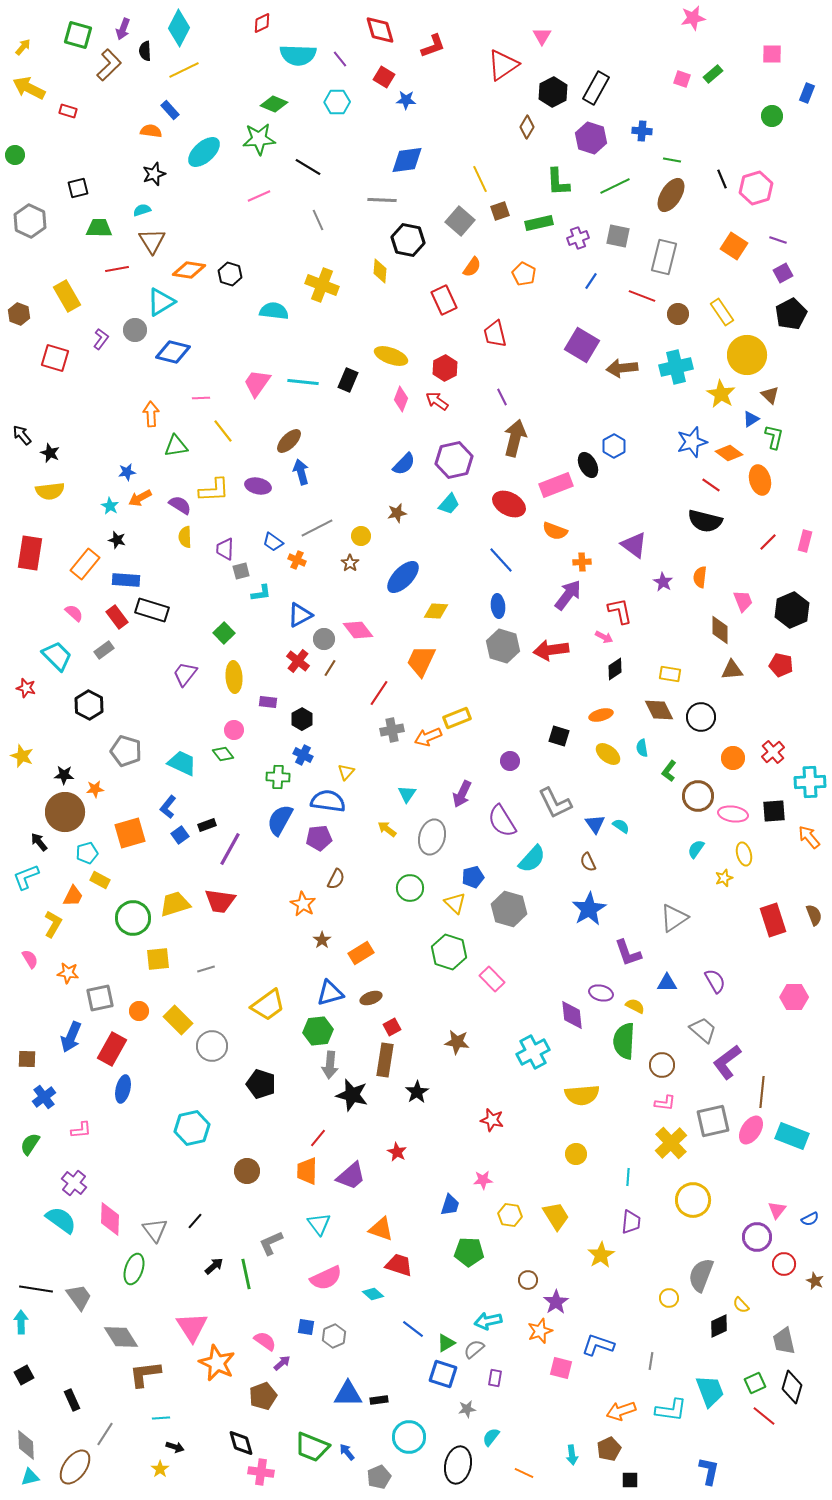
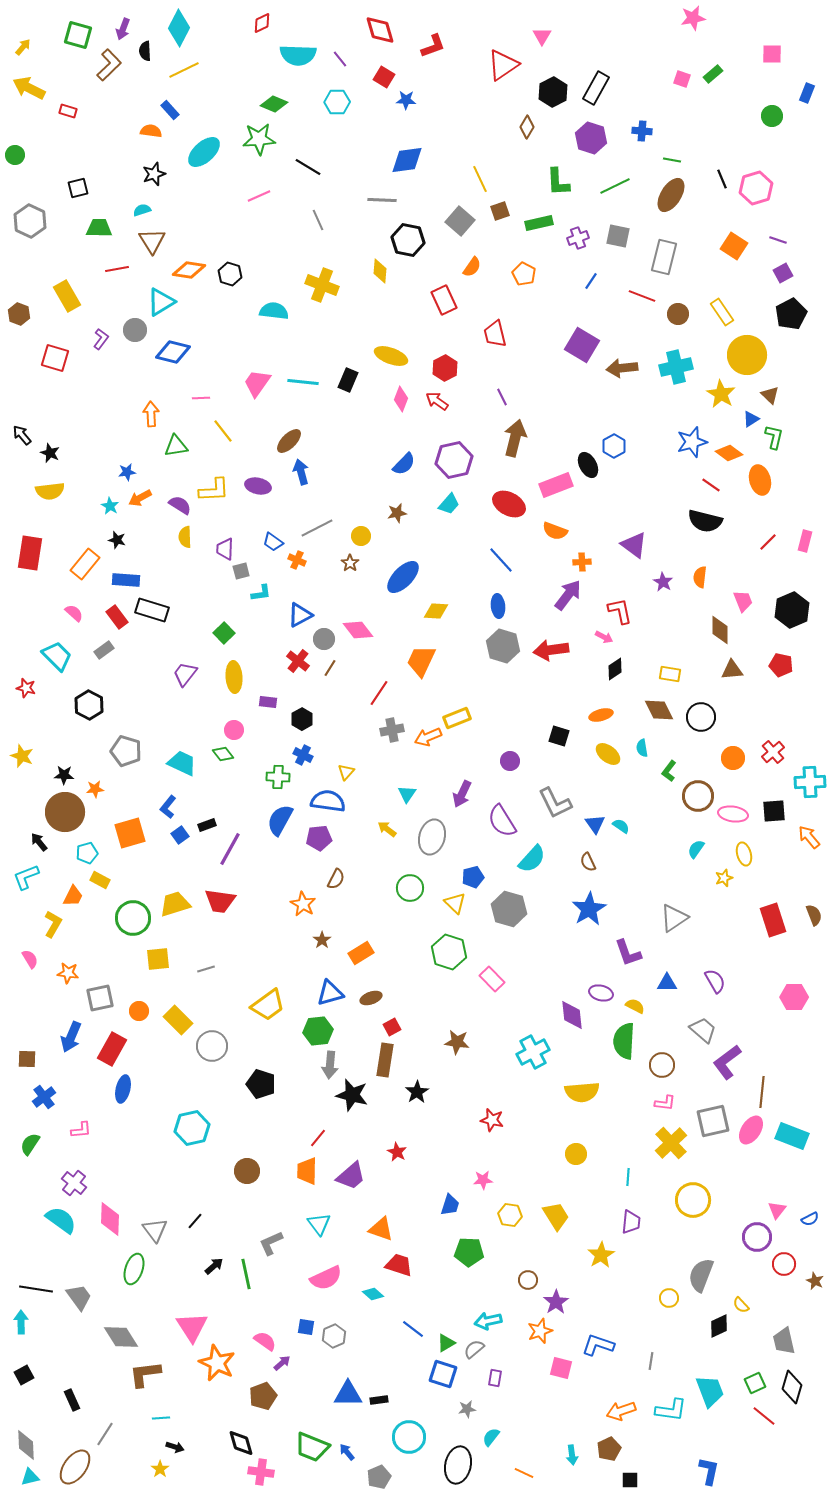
yellow semicircle at (582, 1095): moved 3 px up
